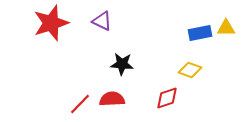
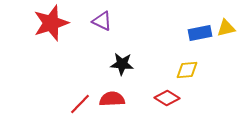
yellow triangle: rotated 12 degrees counterclockwise
yellow diamond: moved 3 px left; rotated 25 degrees counterclockwise
red diamond: rotated 50 degrees clockwise
